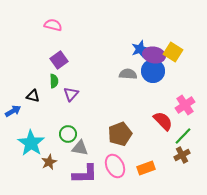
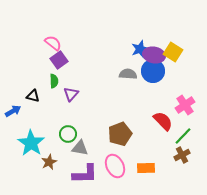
pink semicircle: moved 18 px down; rotated 24 degrees clockwise
orange rectangle: rotated 18 degrees clockwise
